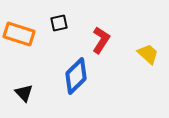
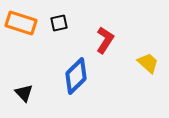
orange rectangle: moved 2 px right, 11 px up
red L-shape: moved 4 px right
yellow trapezoid: moved 9 px down
